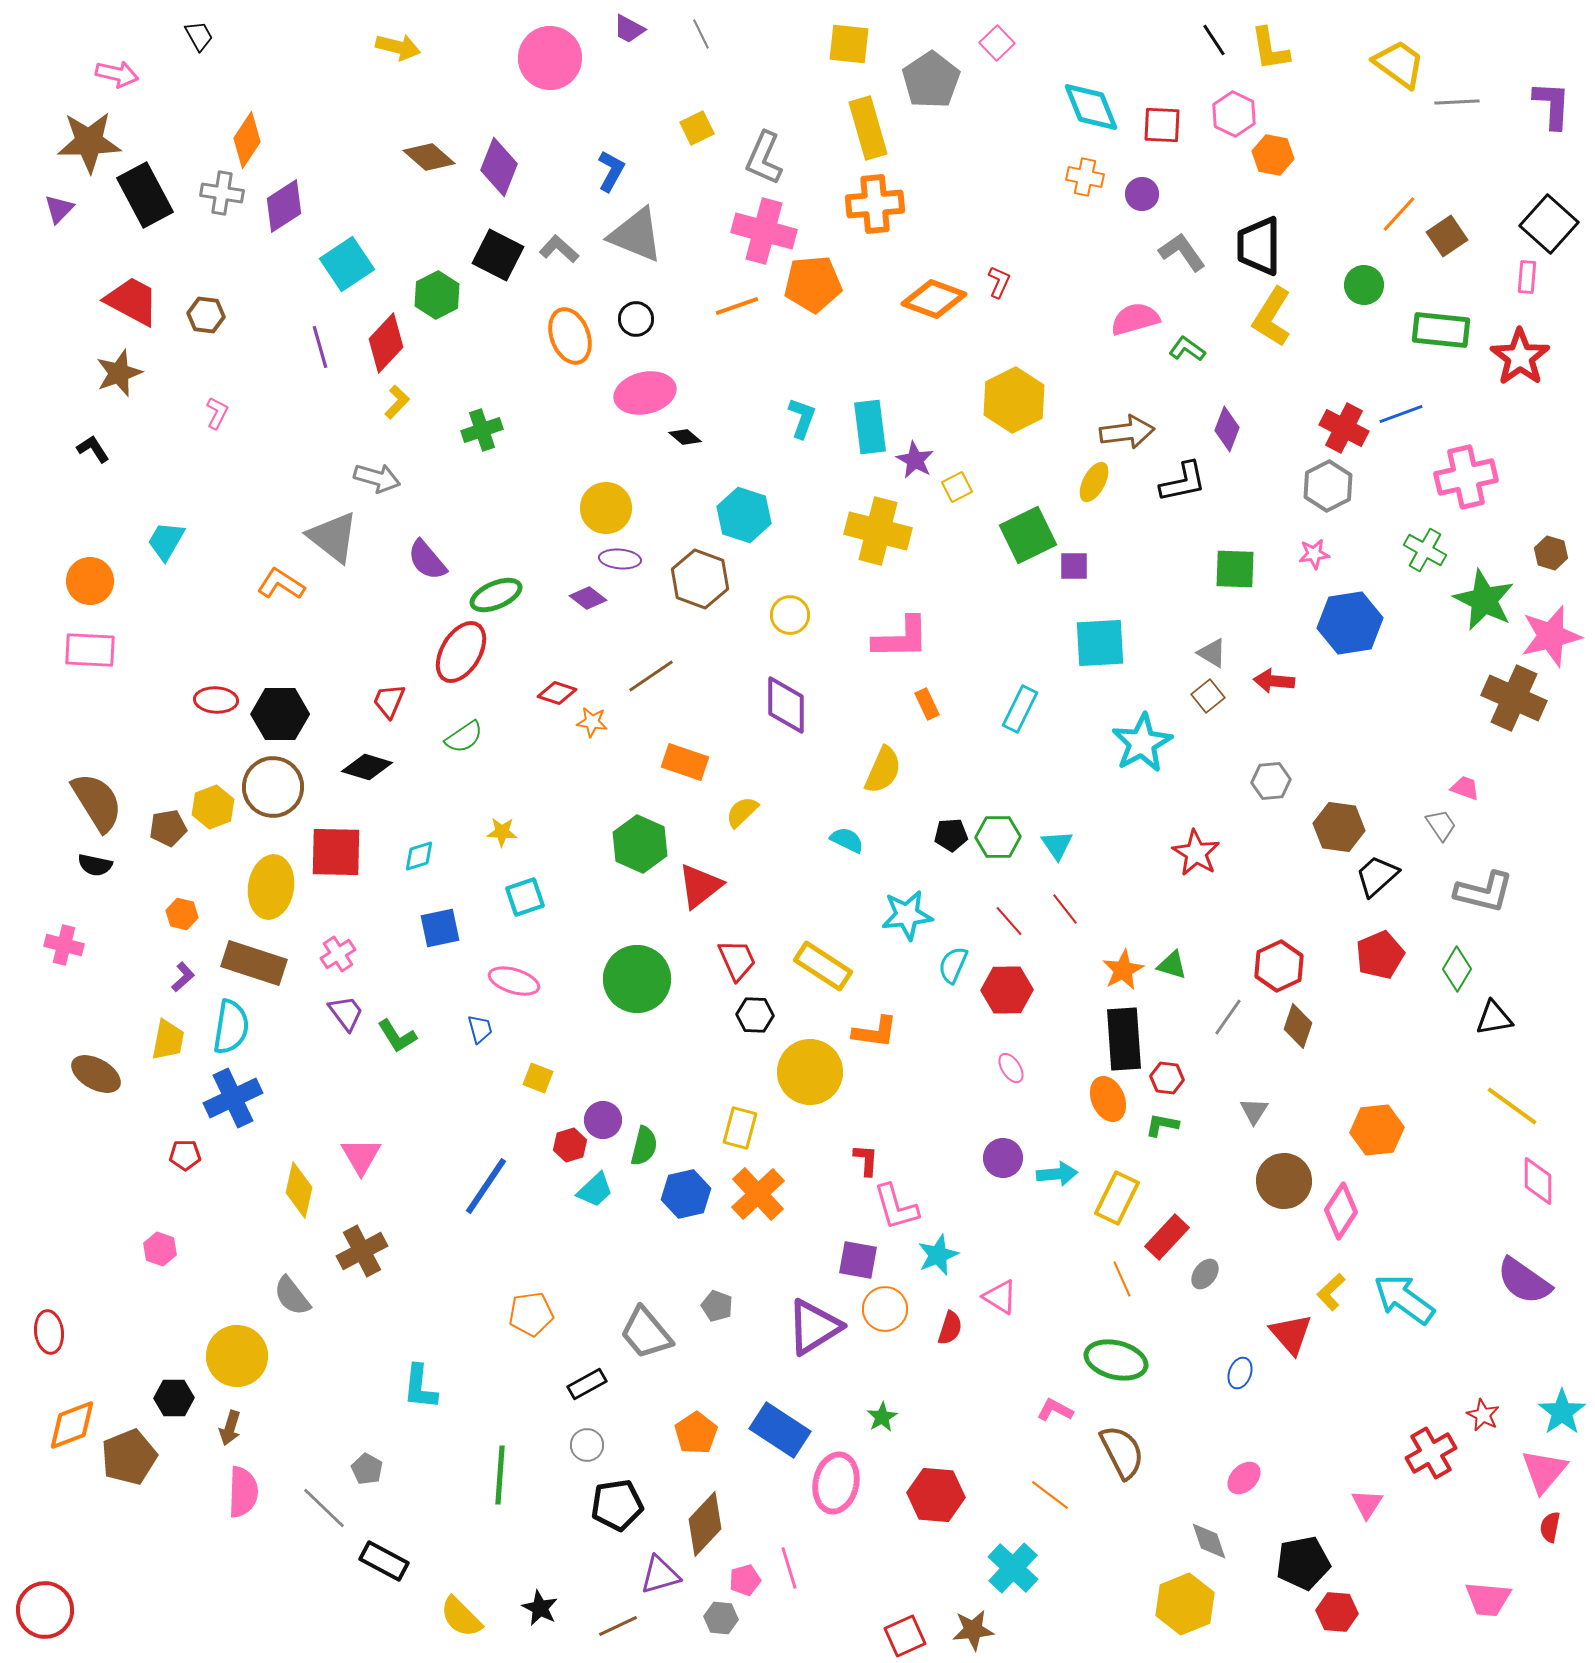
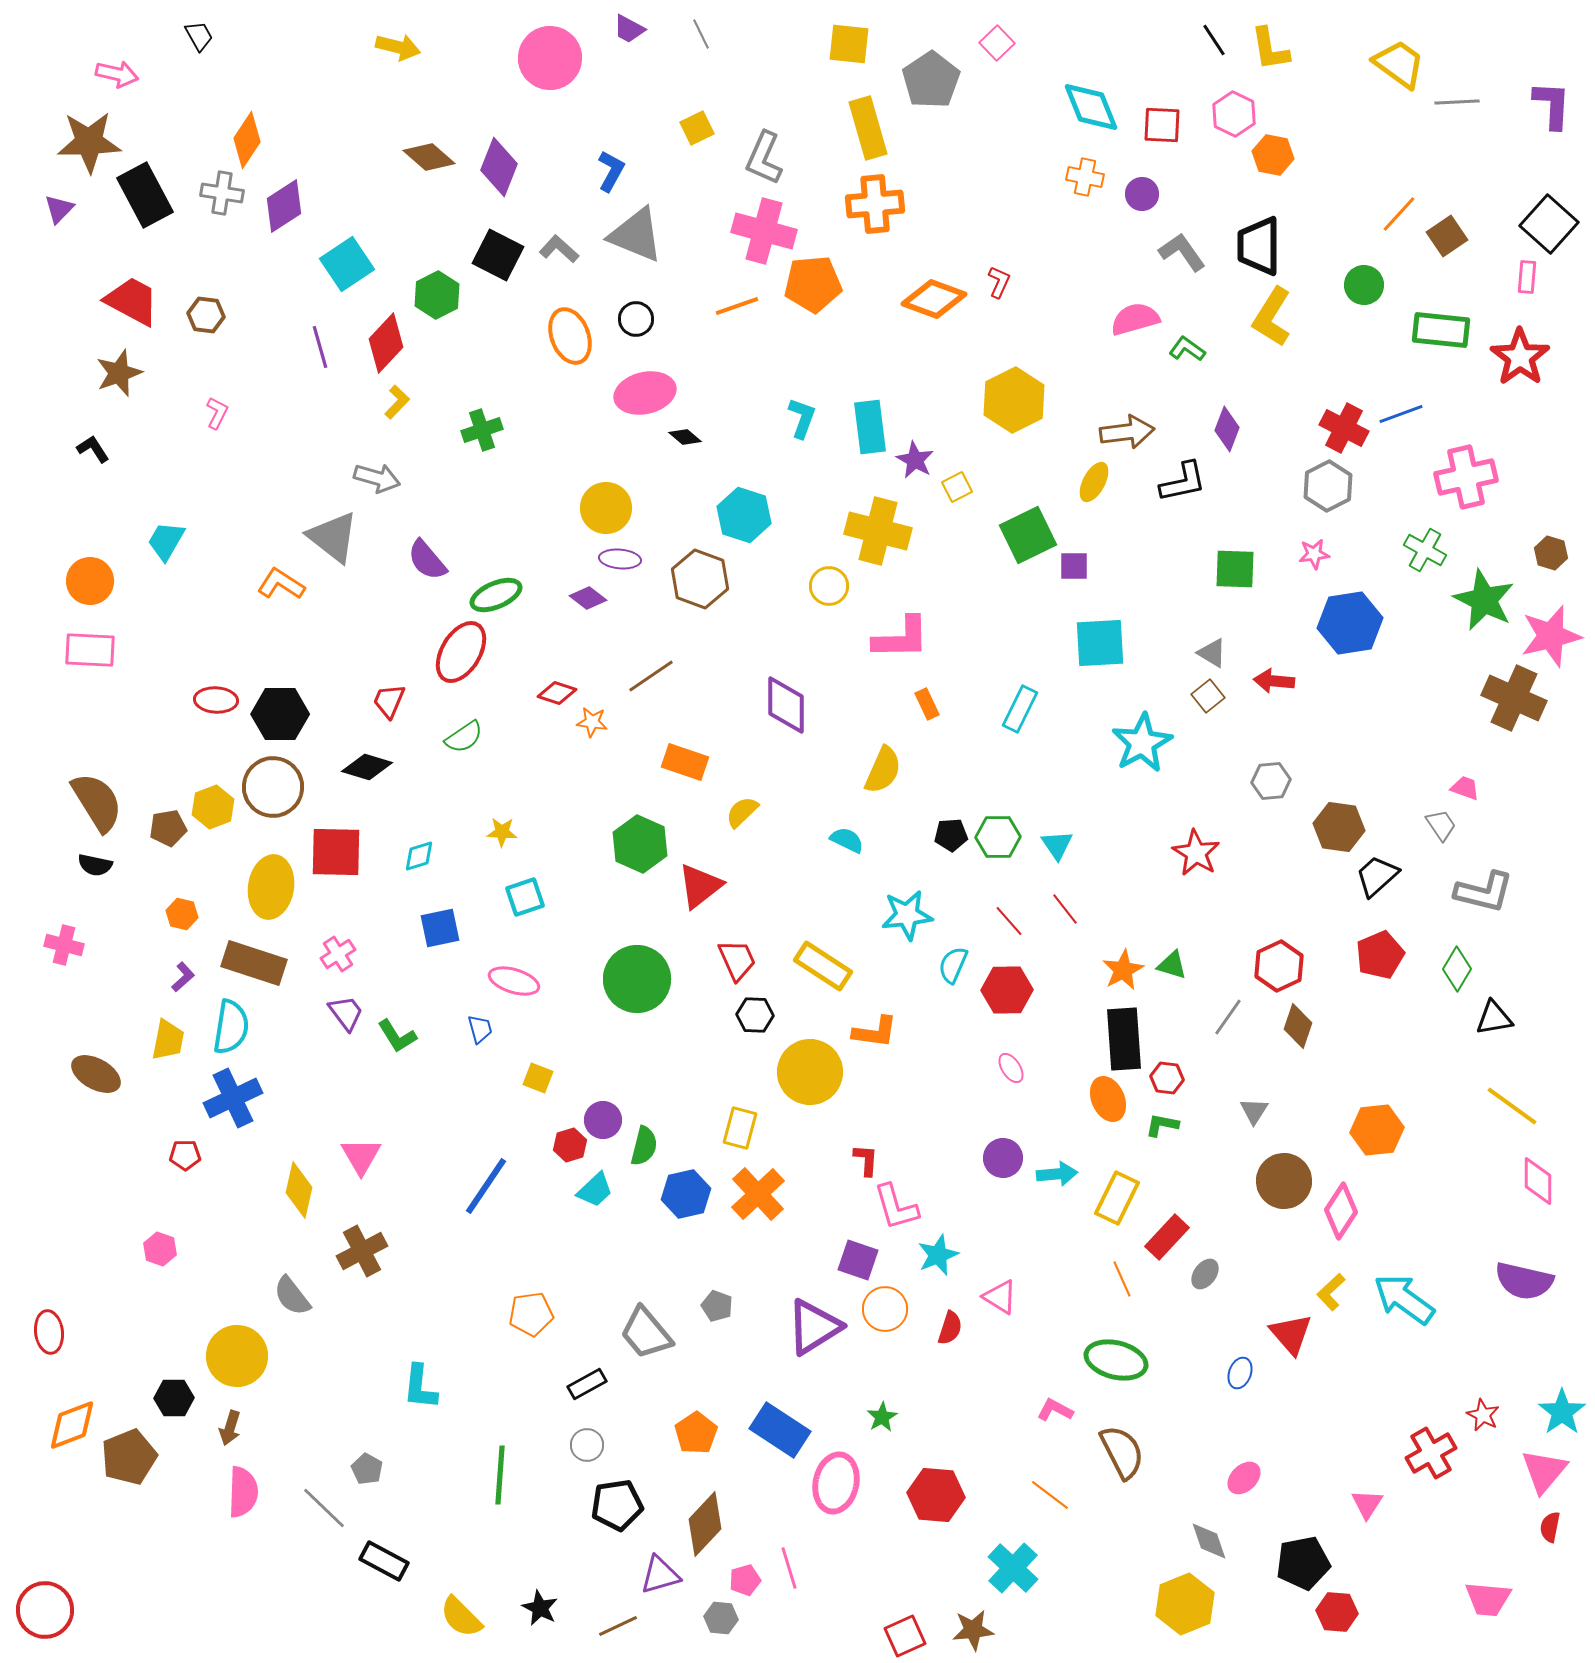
yellow circle at (790, 615): moved 39 px right, 29 px up
purple square at (858, 1260): rotated 9 degrees clockwise
purple semicircle at (1524, 1281): rotated 22 degrees counterclockwise
